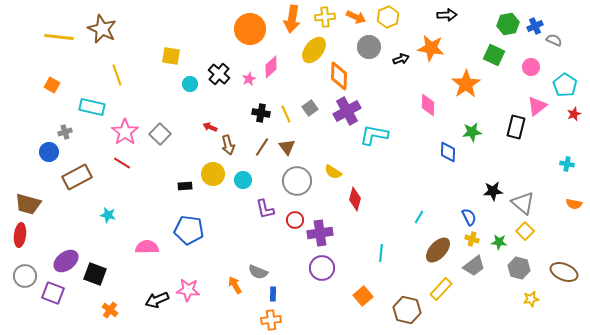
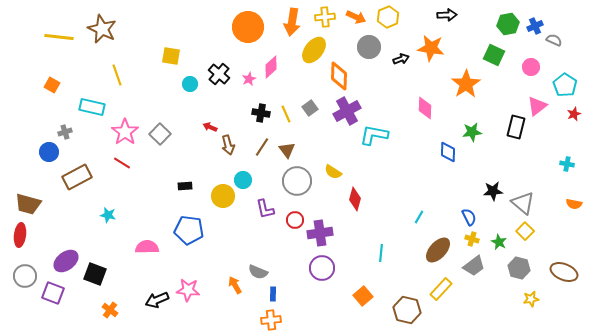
orange arrow at (292, 19): moved 3 px down
orange circle at (250, 29): moved 2 px left, 2 px up
pink diamond at (428, 105): moved 3 px left, 3 px down
brown triangle at (287, 147): moved 3 px down
yellow circle at (213, 174): moved 10 px right, 22 px down
green star at (499, 242): rotated 21 degrees clockwise
